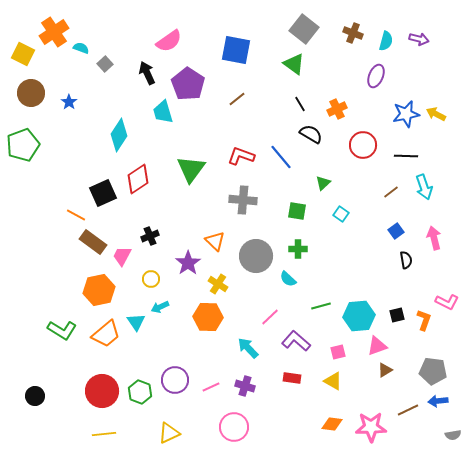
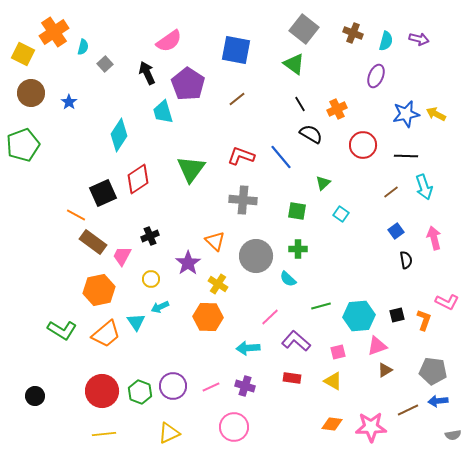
cyan semicircle at (81, 48): moved 2 px right, 1 px up; rotated 84 degrees clockwise
cyan arrow at (248, 348): rotated 50 degrees counterclockwise
purple circle at (175, 380): moved 2 px left, 6 px down
